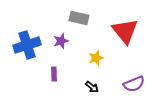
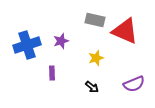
gray rectangle: moved 16 px right, 2 px down
red triangle: rotated 28 degrees counterclockwise
purple rectangle: moved 2 px left, 1 px up
